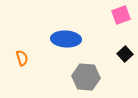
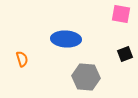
pink square: moved 1 px up; rotated 30 degrees clockwise
black square: rotated 21 degrees clockwise
orange semicircle: moved 1 px down
